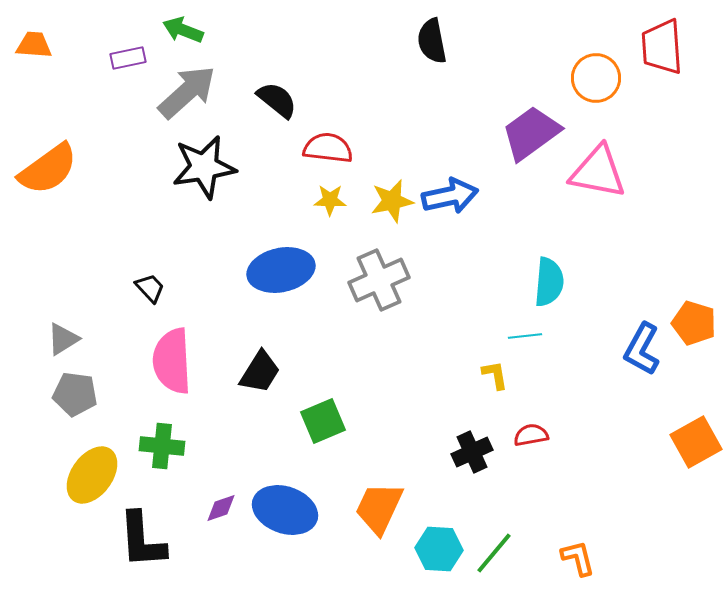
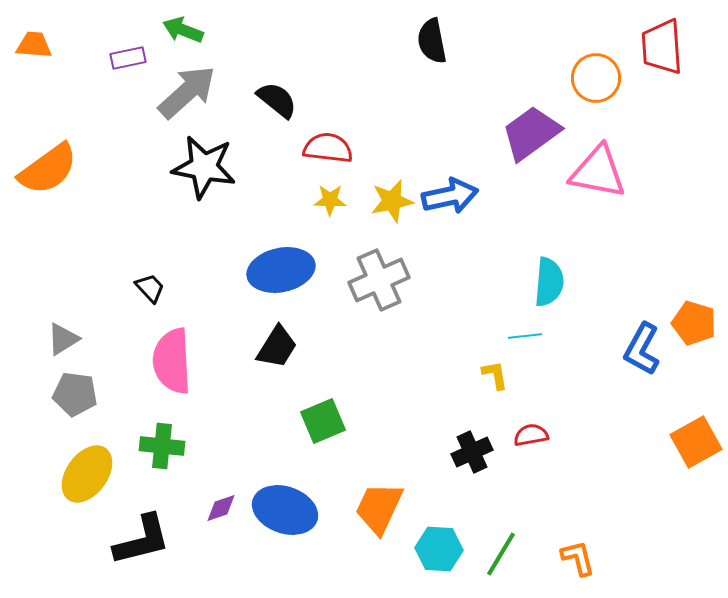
black star at (204, 167): rotated 20 degrees clockwise
black trapezoid at (260, 372): moved 17 px right, 25 px up
yellow ellipse at (92, 475): moved 5 px left, 1 px up
black L-shape at (142, 540): rotated 100 degrees counterclockwise
green line at (494, 553): moved 7 px right, 1 px down; rotated 9 degrees counterclockwise
